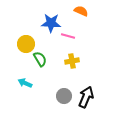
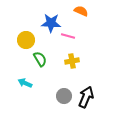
yellow circle: moved 4 px up
